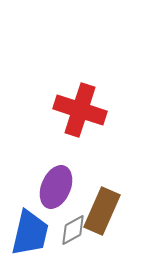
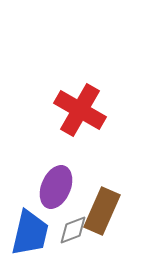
red cross: rotated 12 degrees clockwise
gray diamond: rotated 8 degrees clockwise
